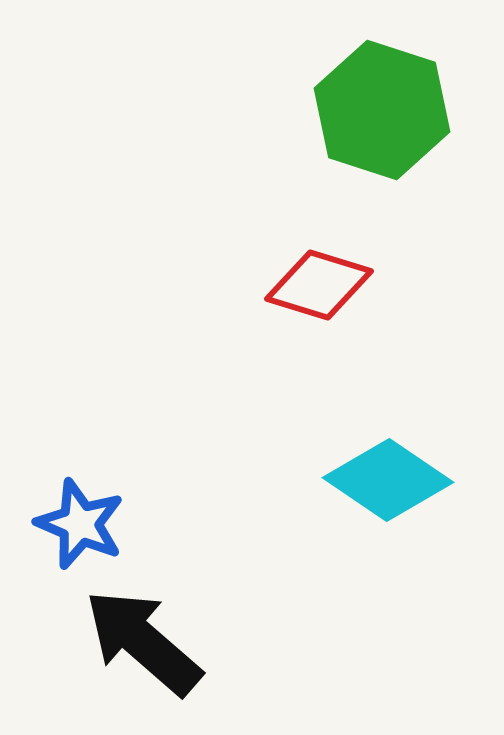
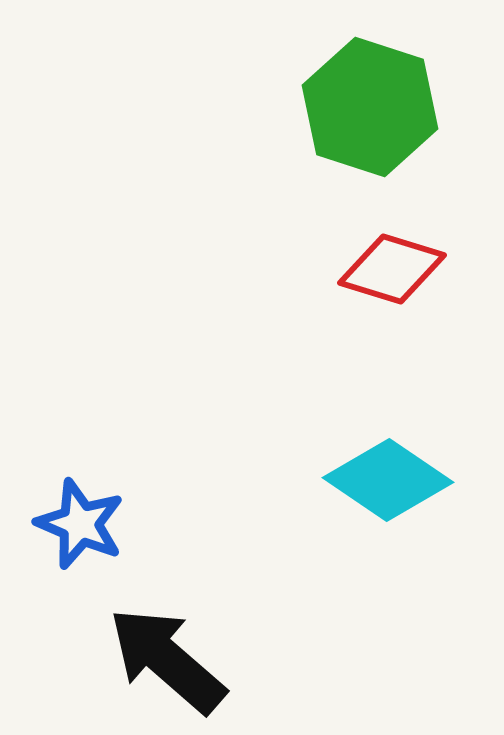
green hexagon: moved 12 px left, 3 px up
red diamond: moved 73 px right, 16 px up
black arrow: moved 24 px right, 18 px down
